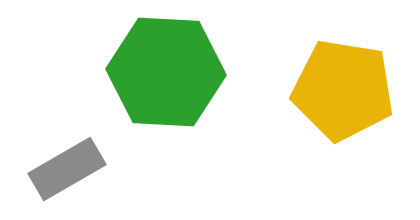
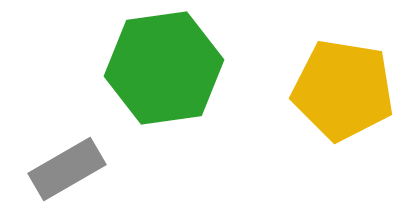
green hexagon: moved 2 px left, 4 px up; rotated 11 degrees counterclockwise
